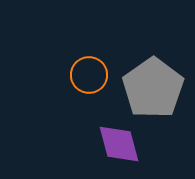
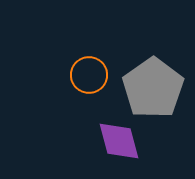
purple diamond: moved 3 px up
